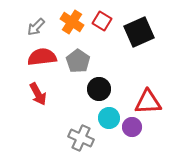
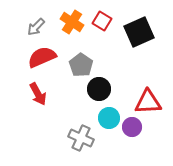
red semicircle: rotated 16 degrees counterclockwise
gray pentagon: moved 3 px right, 4 px down
